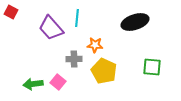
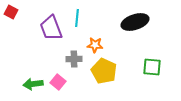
purple trapezoid: rotated 20 degrees clockwise
